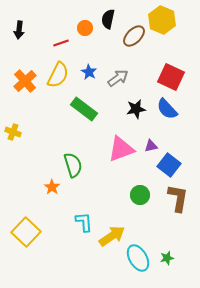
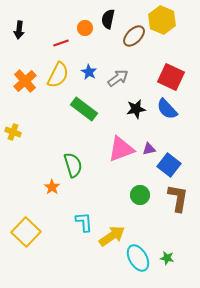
purple triangle: moved 2 px left, 3 px down
green star: rotated 24 degrees clockwise
